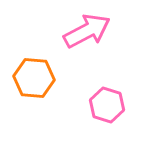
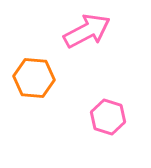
pink hexagon: moved 1 px right, 12 px down
